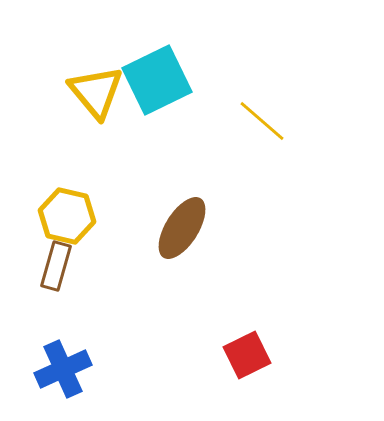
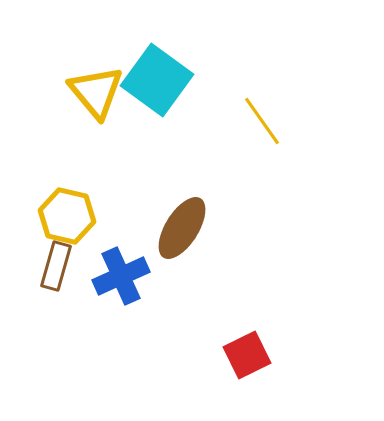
cyan square: rotated 28 degrees counterclockwise
yellow line: rotated 14 degrees clockwise
blue cross: moved 58 px right, 93 px up
